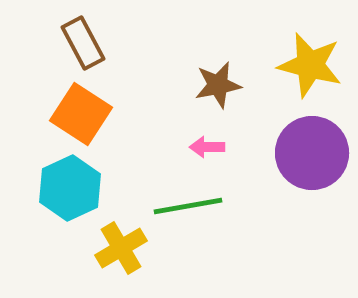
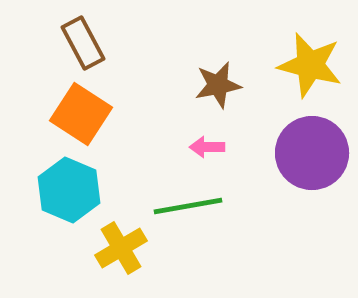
cyan hexagon: moved 1 px left, 2 px down; rotated 12 degrees counterclockwise
